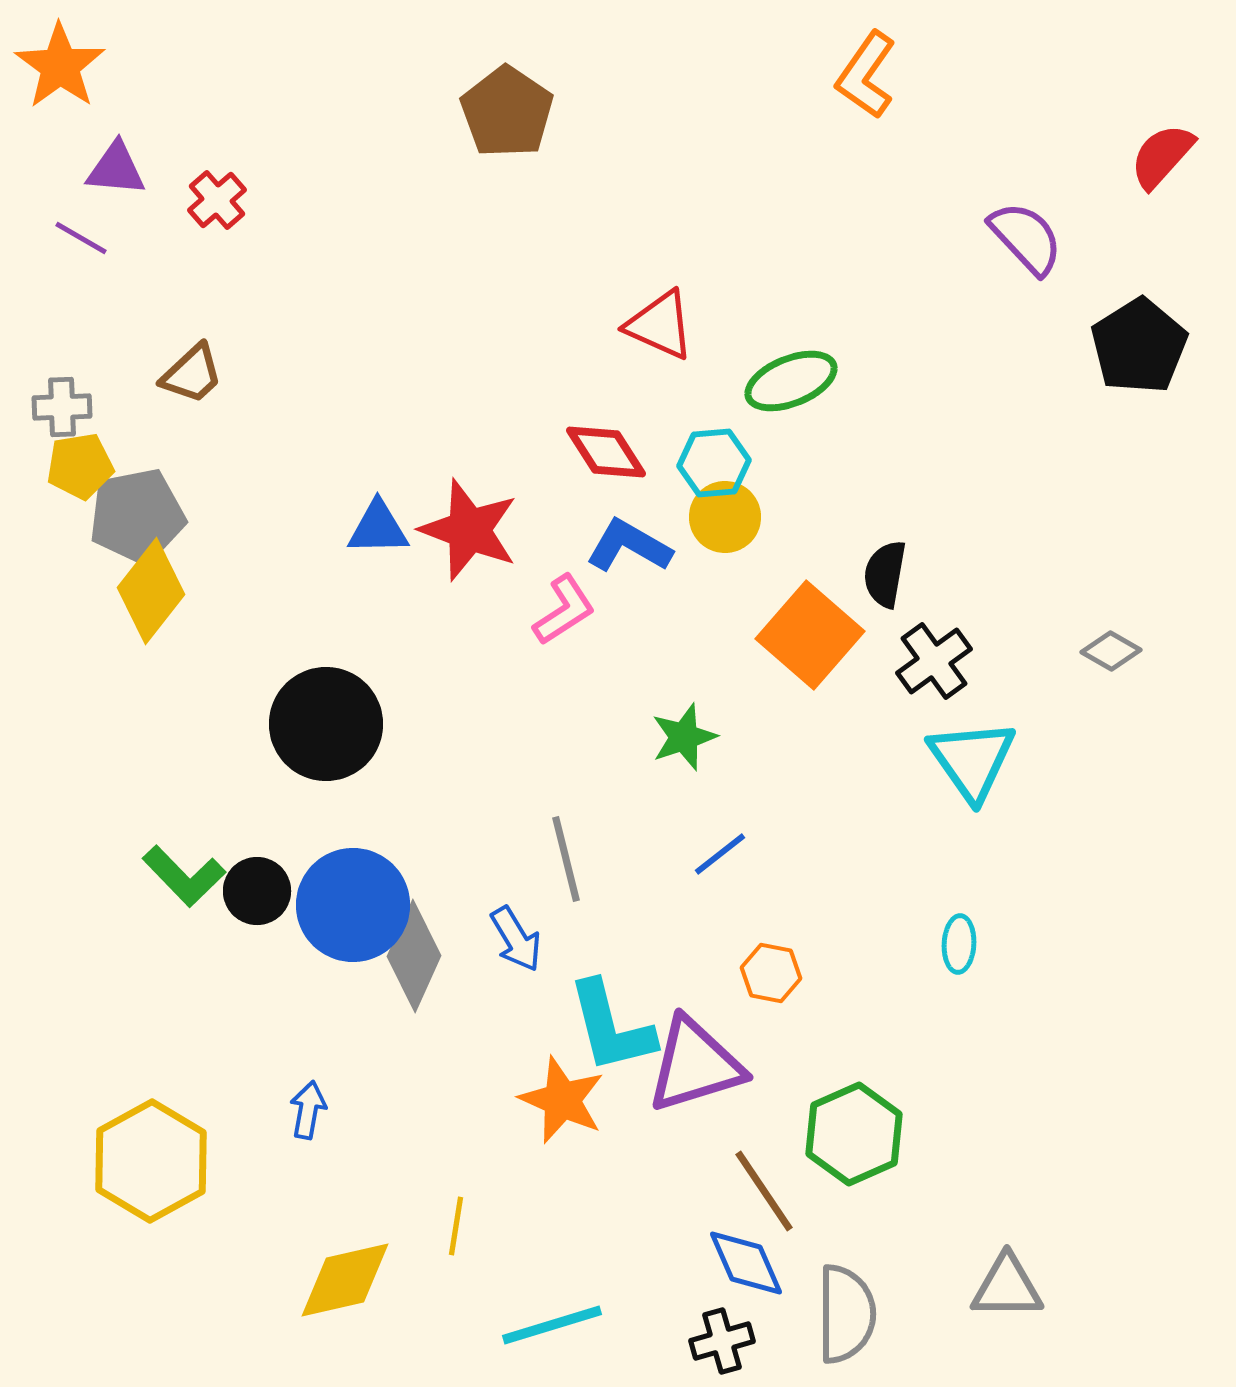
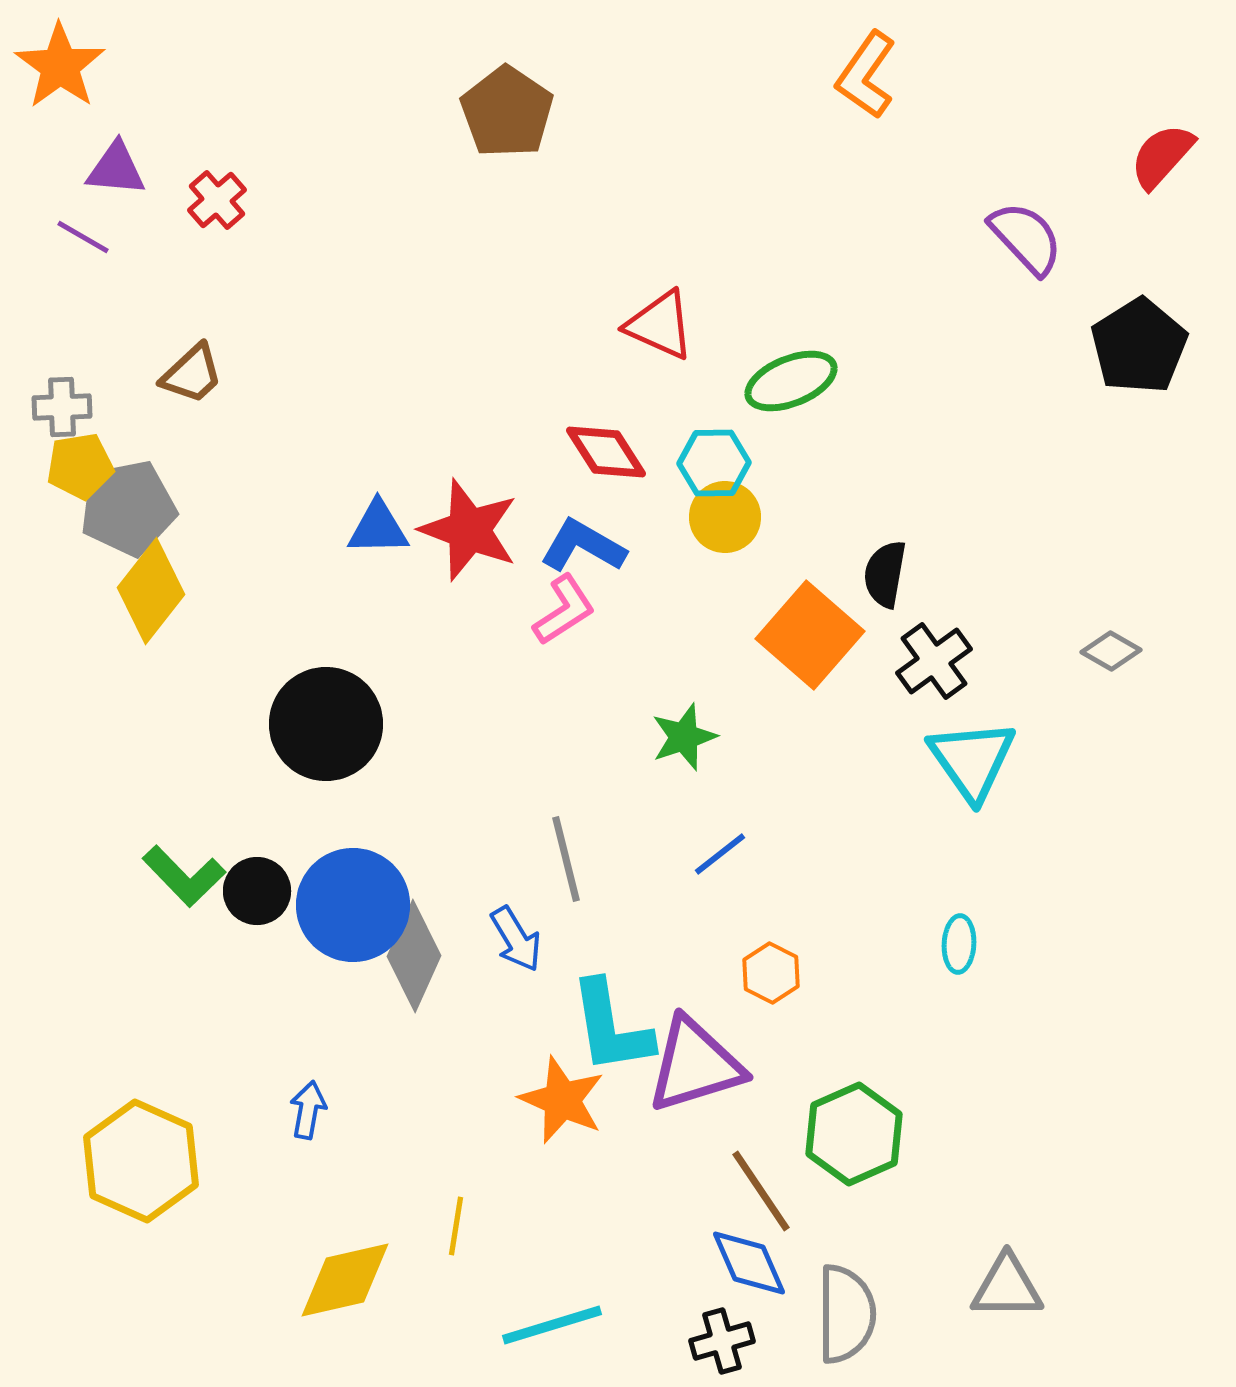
purple line at (81, 238): moved 2 px right, 1 px up
cyan hexagon at (714, 463): rotated 4 degrees clockwise
gray pentagon at (137, 516): moved 9 px left, 8 px up
blue L-shape at (629, 546): moved 46 px left
orange hexagon at (771, 973): rotated 16 degrees clockwise
cyan L-shape at (611, 1027): rotated 5 degrees clockwise
yellow hexagon at (151, 1161): moved 10 px left; rotated 7 degrees counterclockwise
brown line at (764, 1191): moved 3 px left
blue diamond at (746, 1263): moved 3 px right
